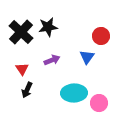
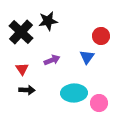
black star: moved 6 px up
black arrow: rotated 112 degrees counterclockwise
